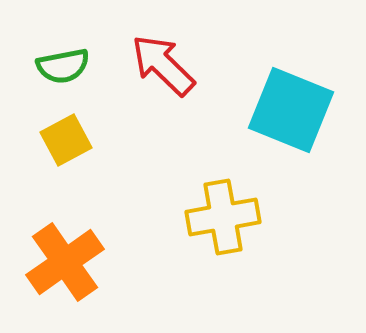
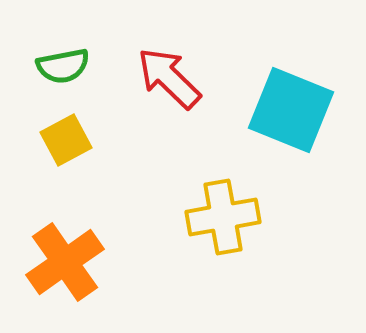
red arrow: moved 6 px right, 13 px down
